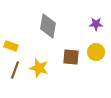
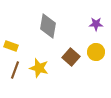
brown square: rotated 36 degrees clockwise
